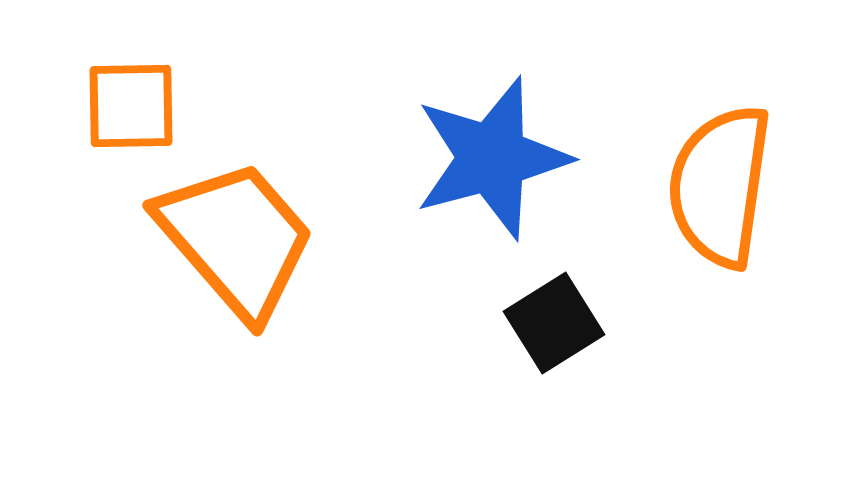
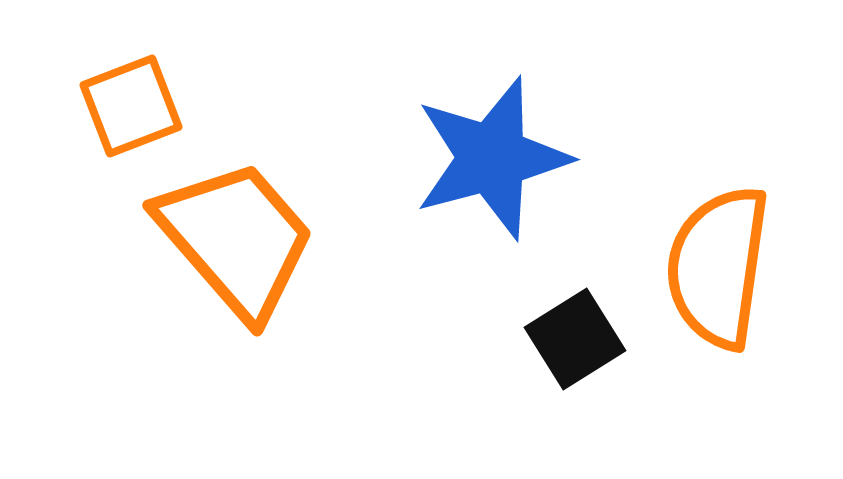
orange square: rotated 20 degrees counterclockwise
orange semicircle: moved 2 px left, 81 px down
black square: moved 21 px right, 16 px down
